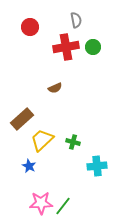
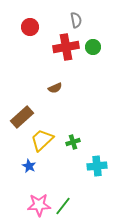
brown rectangle: moved 2 px up
green cross: rotated 32 degrees counterclockwise
pink star: moved 2 px left, 2 px down
